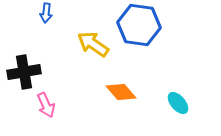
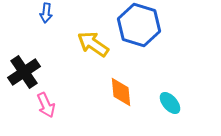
blue hexagon: rotated 9 degrees clockwise
black cross: rotated 24 degrees counterclockwise
orange diamond: rotated 36 degrees clockwise
cyan ellipse: moved 8 px left
